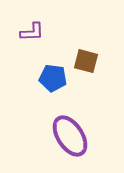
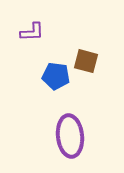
blue pentagon: moved 3 px right, 2 px up
purple ellipse: rotated 27 degrees clockwise
